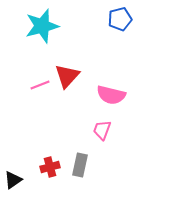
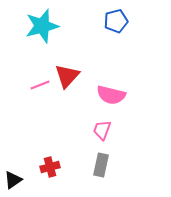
blue pentagon: moved 4 px left, 2 px down
gray rectangle: moved 21 px right
